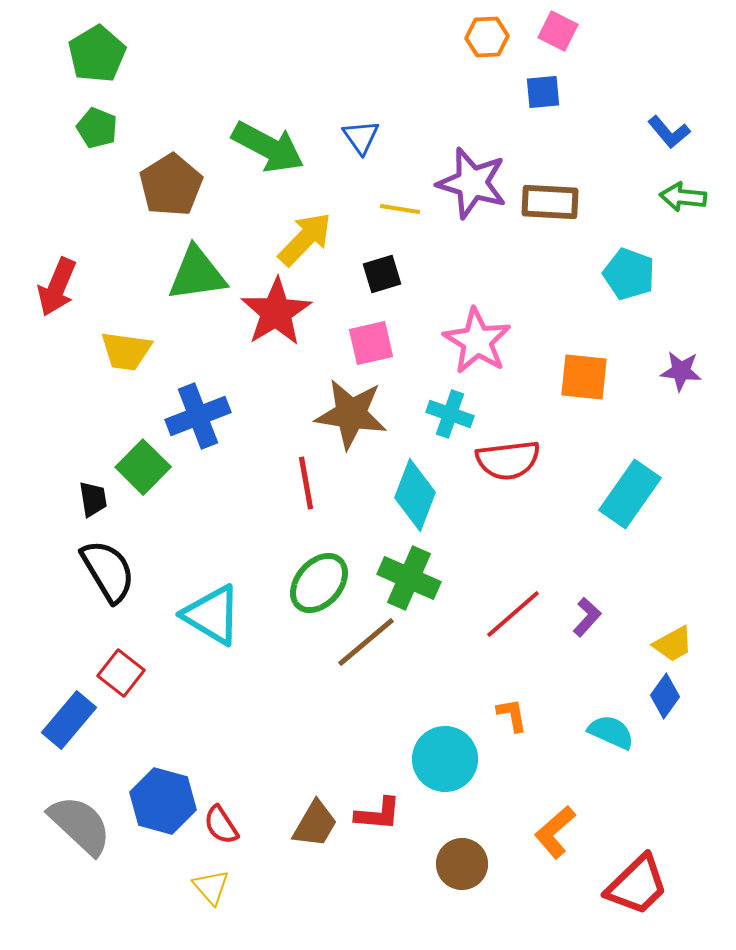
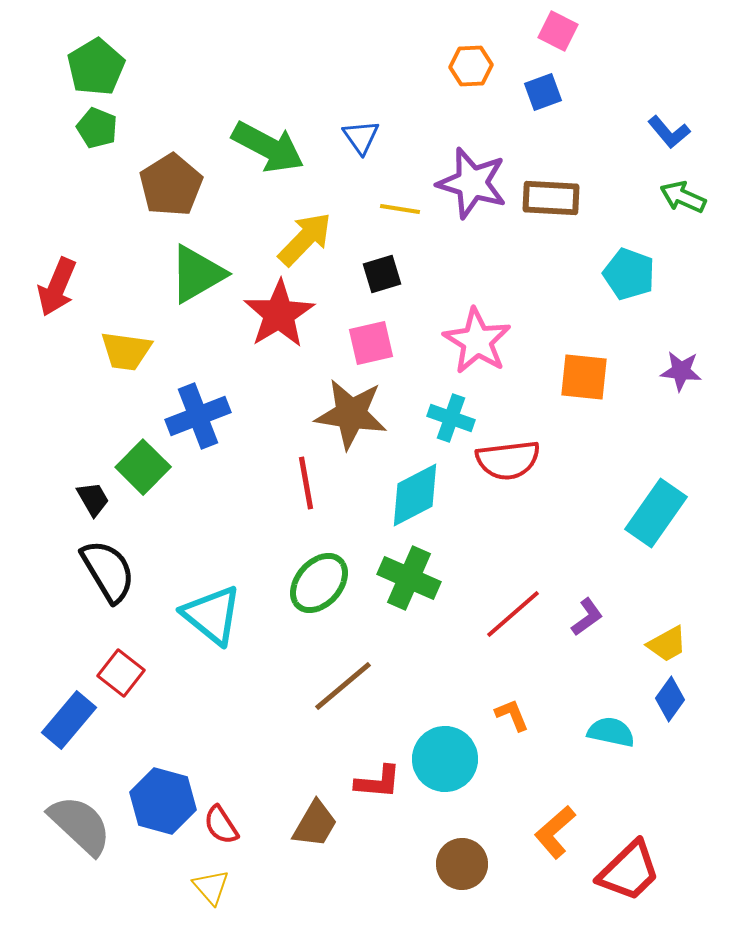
orange hexagon at (487, 37): moved 16 px left, 29 px down
green pentagon at (97, 54): moved 1 px left, 13 px down
blue square at (543, 92): rotated 15 degrees counterclockwise
green arrow at (683, 197): rotated 18 degrees clockwise
brown rectangle at (550, 202): moved 1 px right, 4 px up
green triangle at (197, 274): rotated 22 degrees counterclockwise
red star at (276, 312): moved 3 px right, 2 px down
cyan cross at (450, 414): moved 1 px right, 4 px down
cyan rectangle at (630, 494): moved 26 px right, 19 px down
cyan diamond at (415, 495): rotated 42 degrees clockwise
black trapezoid at (93, 499): rotated 21 degrees counterclockwise
cyan triangle at (212, 615): rotated 8 degrees clockwise
purple L-shape at (587, 617): rotated 12 degrees clockwise
brown line at (366, 642): moved 23 px left, 44 px down
yellow trapezoid at (673, 644): moved 6 px left
blue diamond at (665, 696): moved 5 px right, 3 px down
orange L-shape at (512, 715): rotated 12 degrees counterclockwise
cyan semicircle at (611, 732): rotated 12 degrees counterclockwise
red L-shape at (378, 814): moved 32 px up
red trapezoid at (637, 885): moved 8 px left, 14 px up
